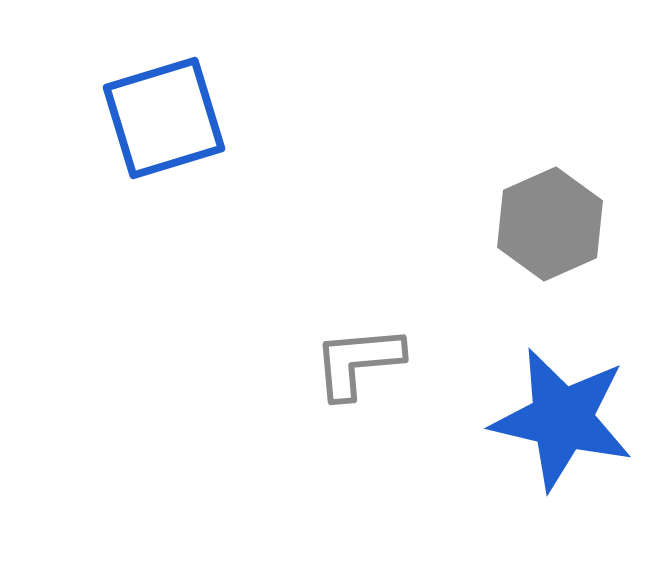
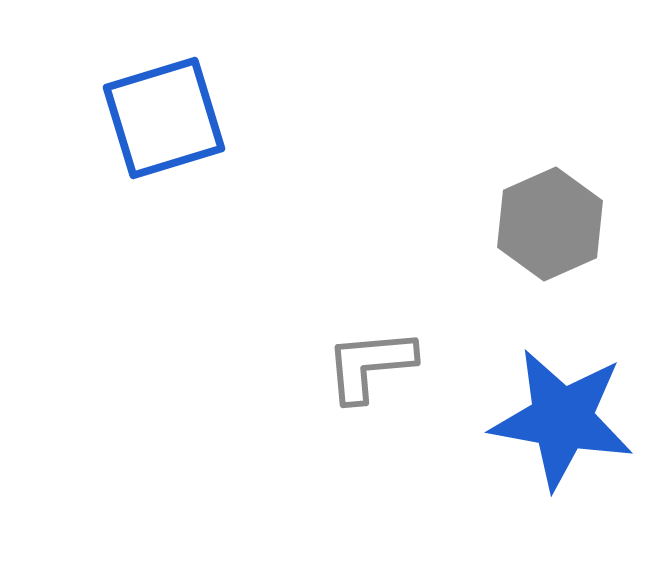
gray L-shape: moved 12 px right, 3 px down
blue star: rotated 3 degrees counterclockwise
